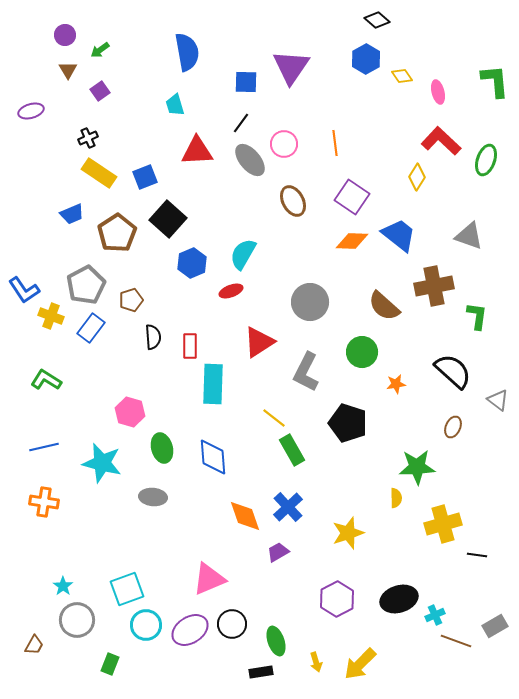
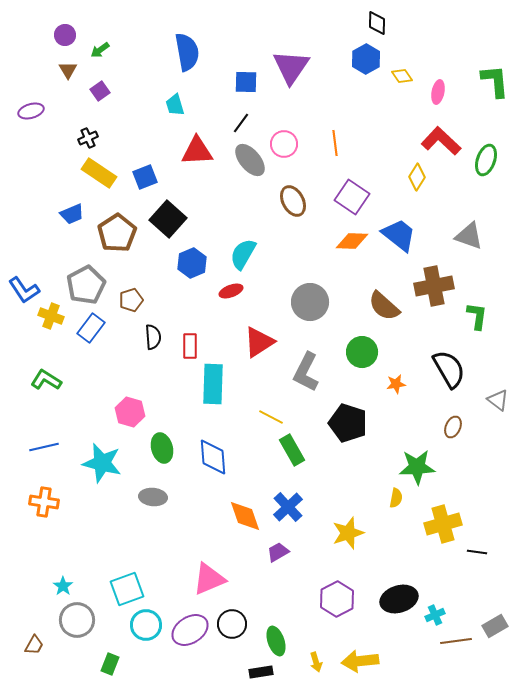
black diamond at (377, 20): moved 3 px down; rotated 50 degrees clockwise
pink ellipse at (438, 92): rotated 25 degrees clockwise
black semicircle at (453, 371): moved 4 px left, 2 px up; rotated 18 degrees clockwise
yellow line at (274, 418): moved 3 px left, 1 px up; rotated 10 degrees counterclockwise
yellow semicircle at (396, 498): rotated 12 degrees clockwise
black line at (477, 555): moved 3 px up
brown line at (456, 641): rotated 28 degrees counterclockwise
yellow arrow at (360, 664): moved 3 px up; rotated 39 degrees clockwise
